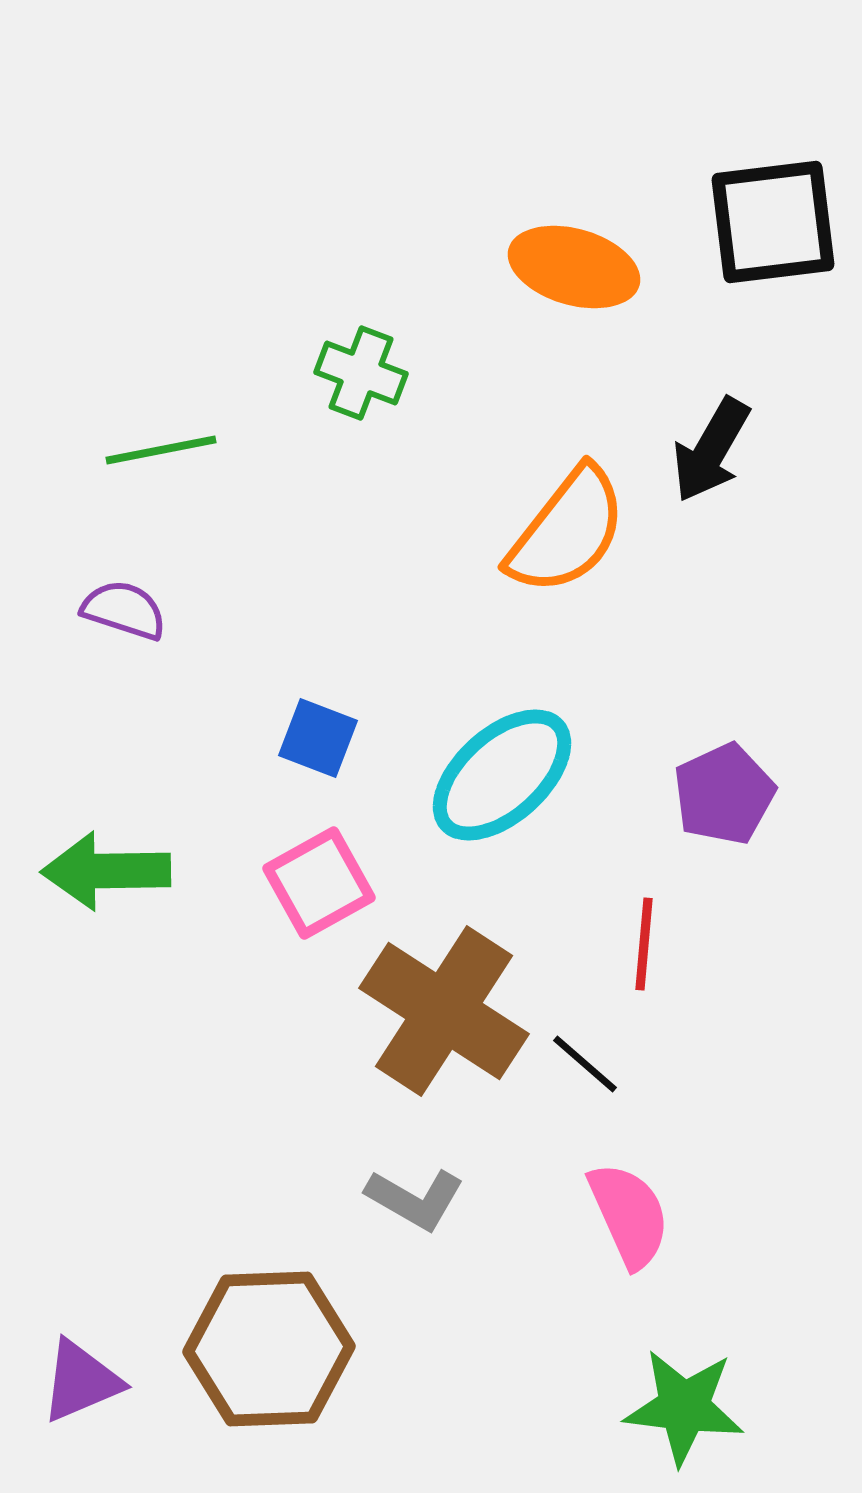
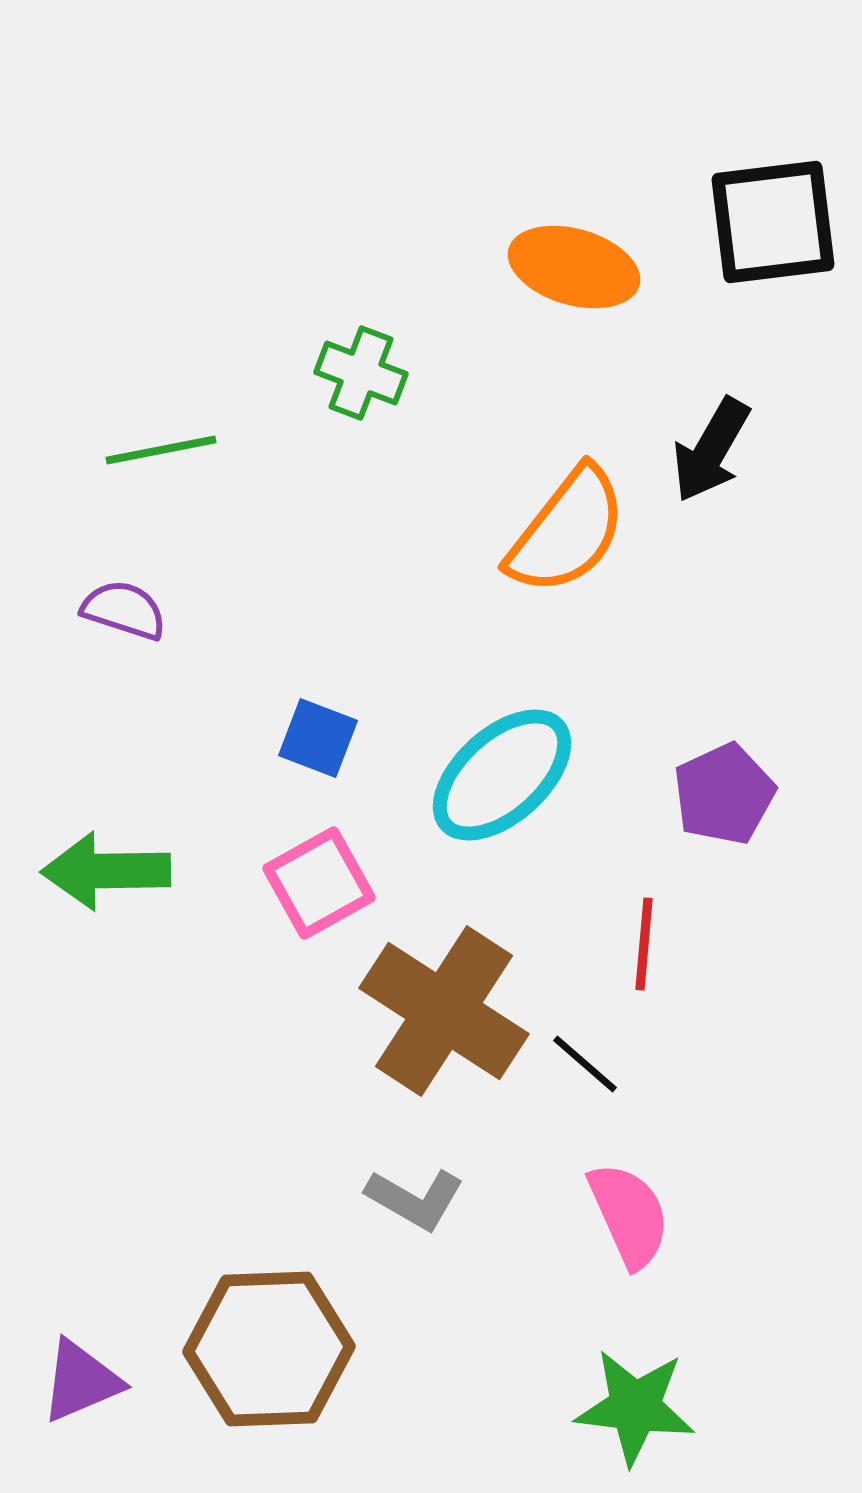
green star: moved 49 px left
